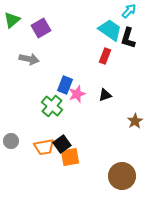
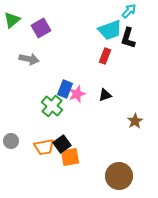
cyan trapezoid: rotated 125 degrees clockwise
blue rectangle: moved 4 px down
brown circle: moved 3 px left
